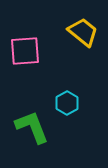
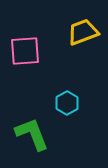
yellow trapezoid: rotated 60 degrees counterclockwise
green L-shape: moved 7 px down
